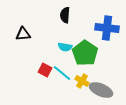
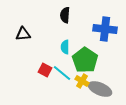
blue cross: moved 2 px left, 1 px down
cyan semicircle: rotated 80 degrees clockwise
green pentagon: moved 7 px down
gray ellipse: moved 1 px left, 1 px up
